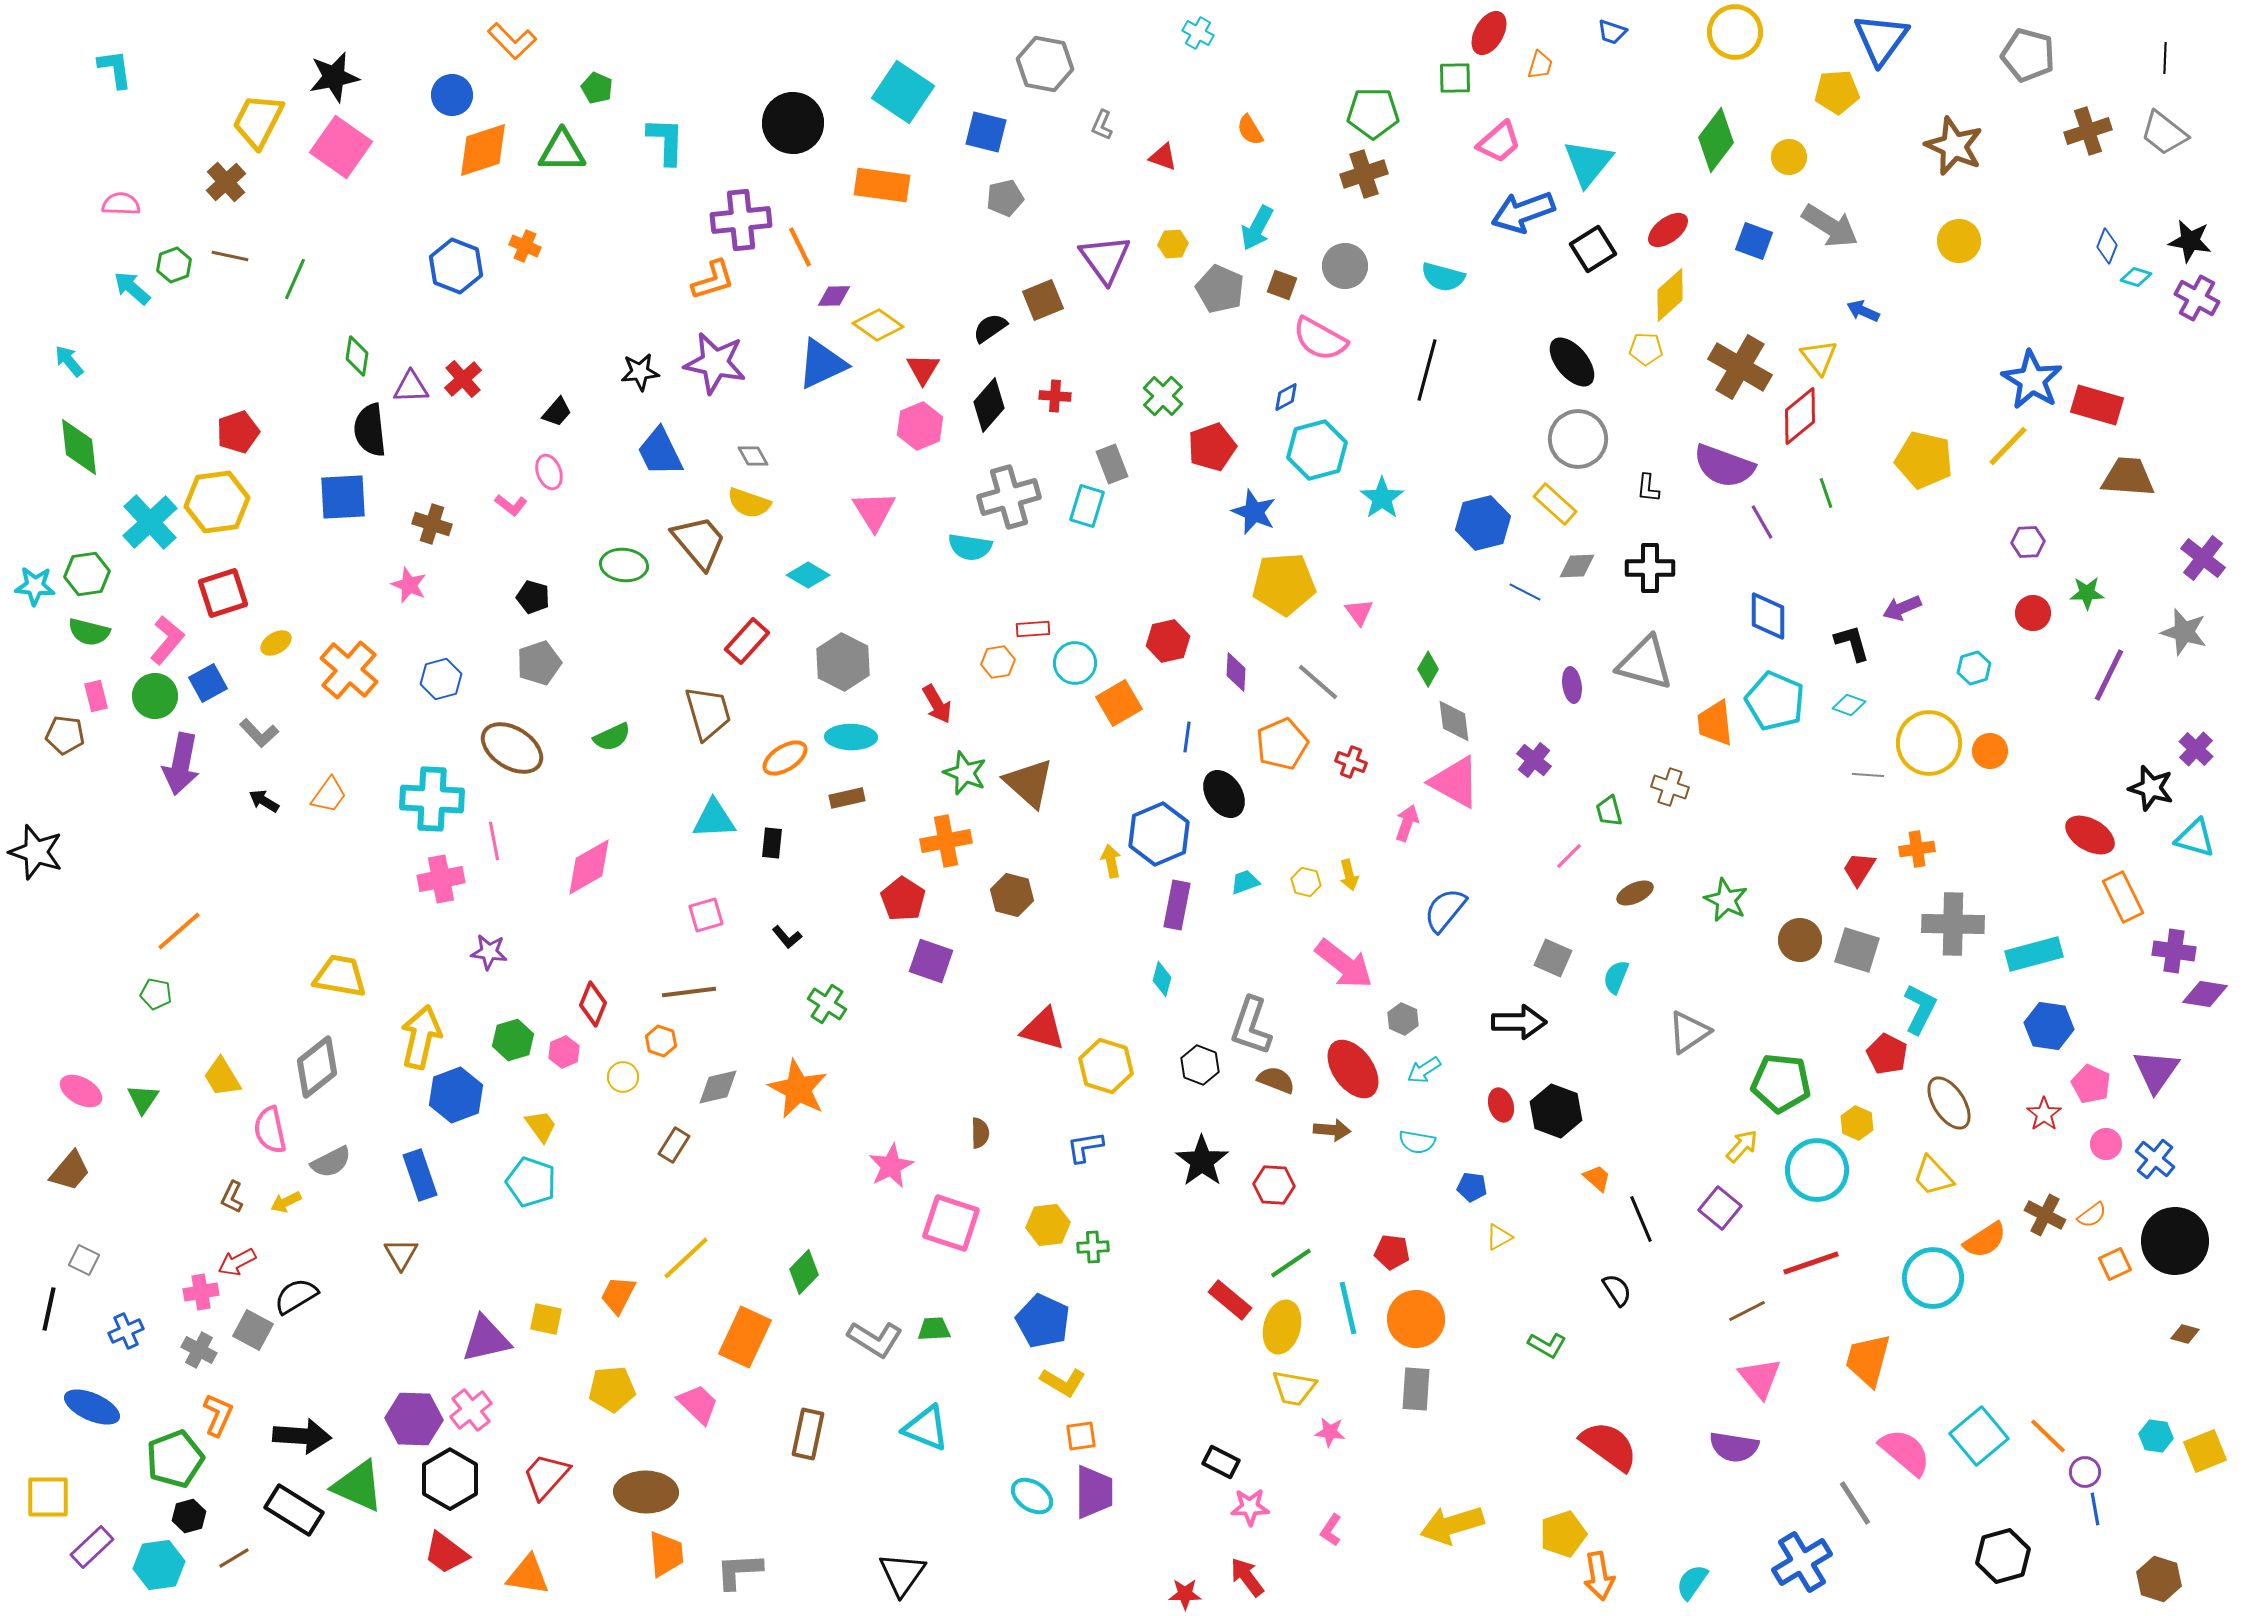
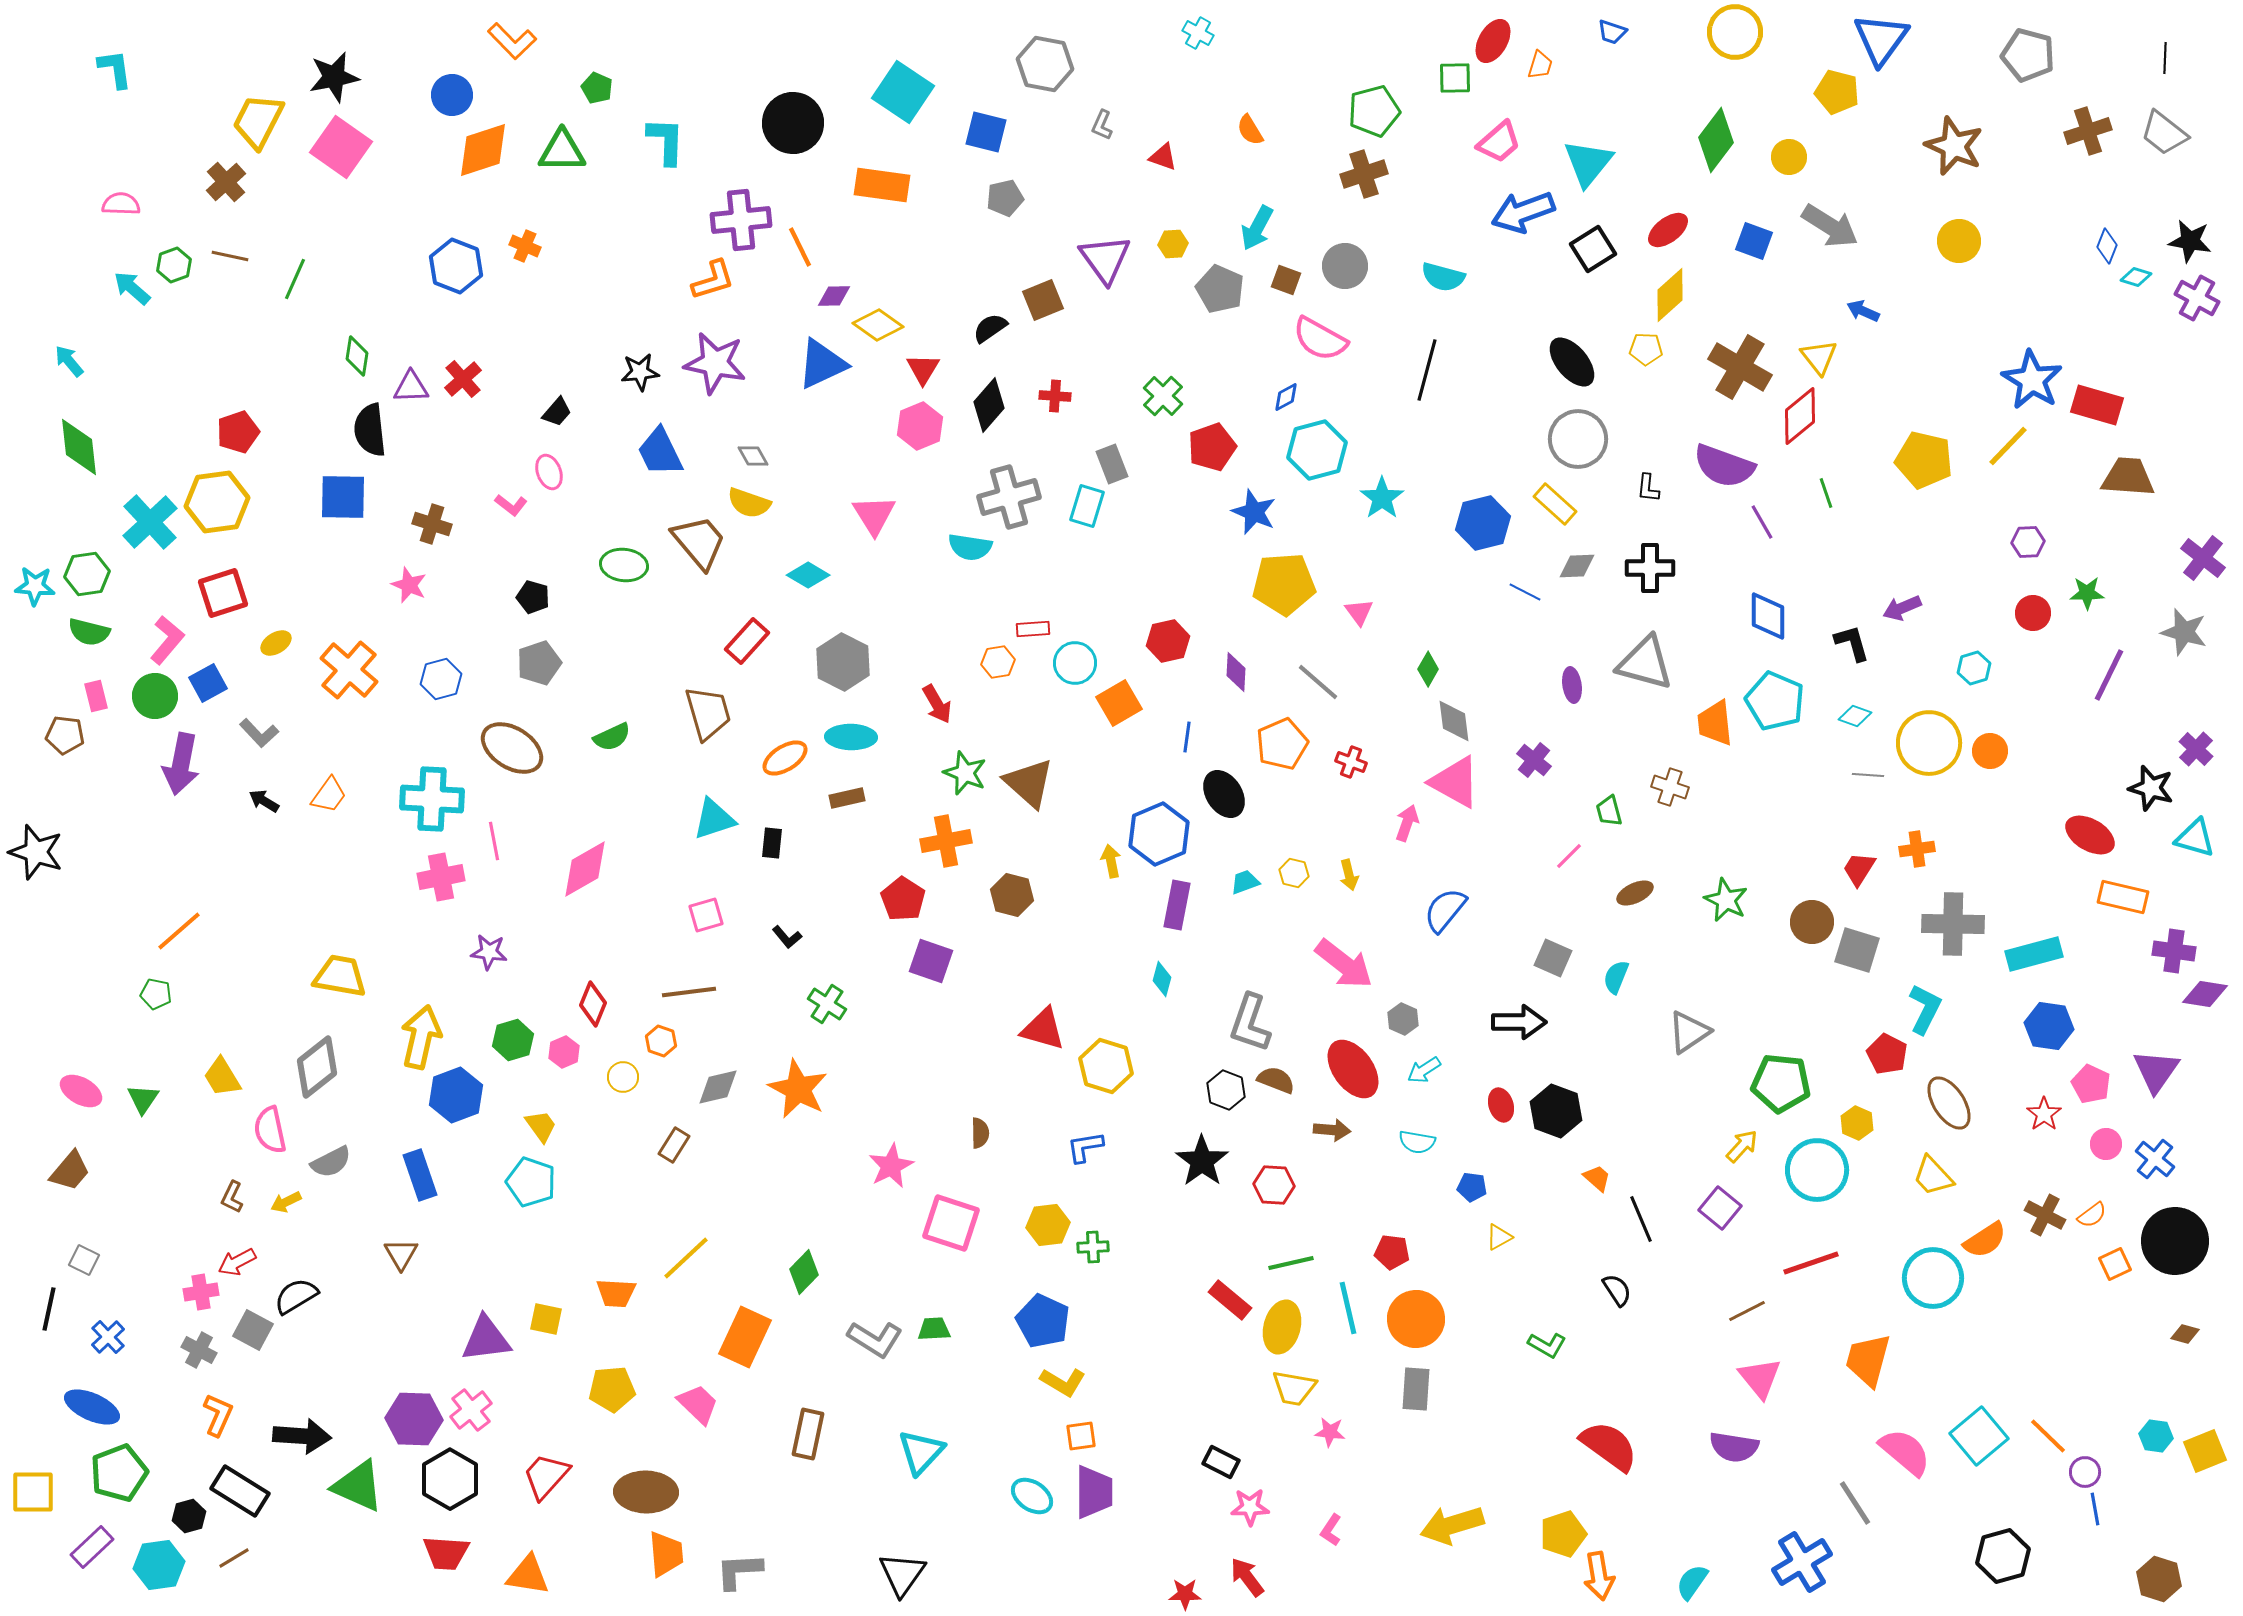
red ellipse at (1489, 33): moved 4 px right, 8 px down
yellow pentagon at (1837, 92): rotated 18 degrees clockwise
green pentagon at (1373, 113): moved 1 px right, 2 px up; rotated 15 degrees counterclockwise
brown square at (1282, 285): moved 4 px right, 5 px up
blue square at (343, 497): rotated 4 degrees clockwise
pink triangle at (874, 511): moved 4 px down
cyan diamond at (1849, 705): moved 6 px right, 11 px down
cyan triangle at (714, 819): rotated 15 degrees counterclockwise
pink diamond at (589, 867): moved 4 px left, 2 px down
pink cross at (441, 879): moved 2 px up
yellow hexagon at (1306, 882): moved 12 px left, 9 px up
orange rectangle at (2123, 897): rotated 51 degrees counterclockwise
brown circle at (1800, 940): moved 12 px right, 18 px up
cyan L-shape at (1920, 1009): moved 5 px right
gray L-shape at (1251, 1026): moved 1 px left, 3 px up
black hexagon at (1200, 1065): moved 26 px right, 25 px down
green line at (1291, 1263): rotated 21 degrees clockwise
orange trapezoid at (618, 1295): moved 2 px left, 2 px up; rotated 114 degrees counterclockwise
blue cross at (126, 1331): moved 18 px left, 6 px down; rotated 20 degrees counterclockwise
purple triangle at (486, 1339): rotated 6 degrees clockwise
cyan triangle at (926, 1428): moved 5 px left, 24 px down; rotated 51 degrees clockwise
green pentagon at (175, 1459): moved 56 px left, 14 px down
yellow square at (48, 1497): moved 15 px left, 5 px up
black rectangle at (294, 1510): moved 54 px left, 19 px up
red trapezoid at (446, 1553): rotated 33 degrees counterclockwise
